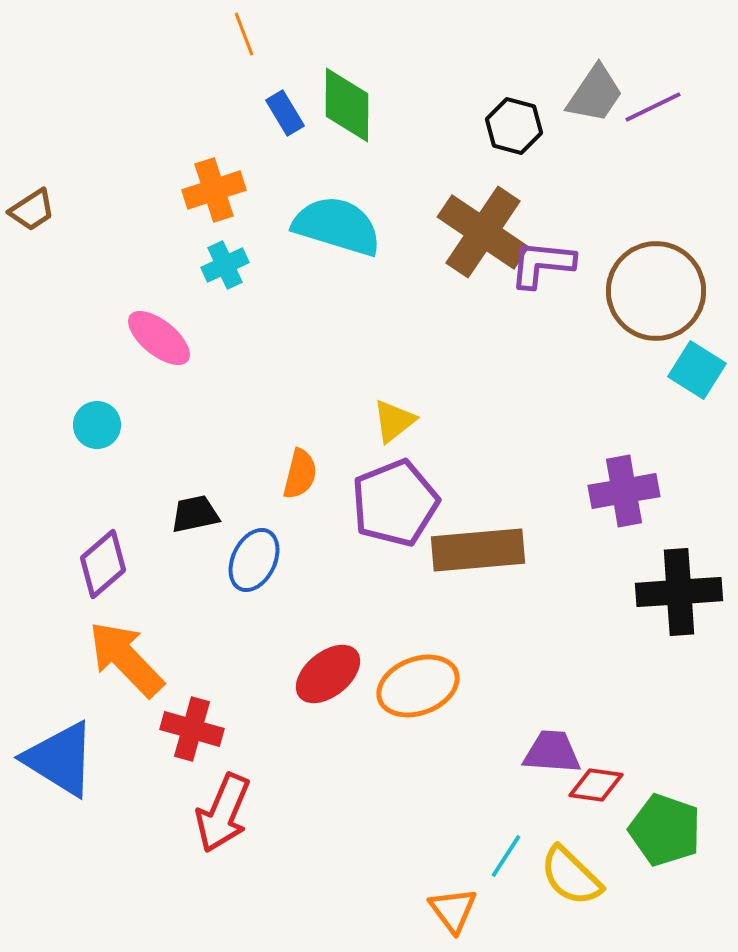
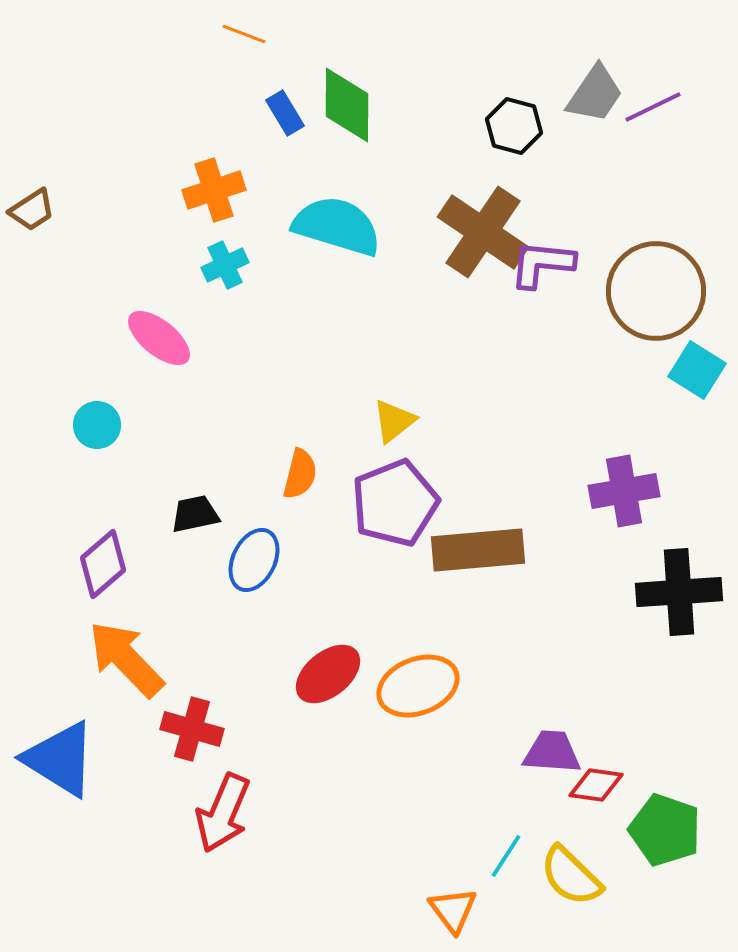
orange line: rotated 48 degrees counterclockwise
